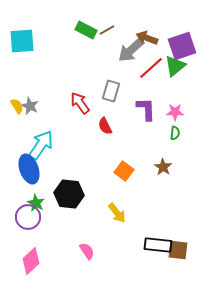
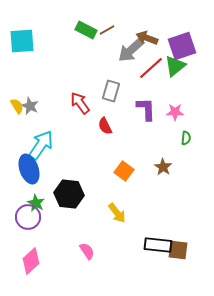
green semicircle: moved 11 px right, 5 px down
